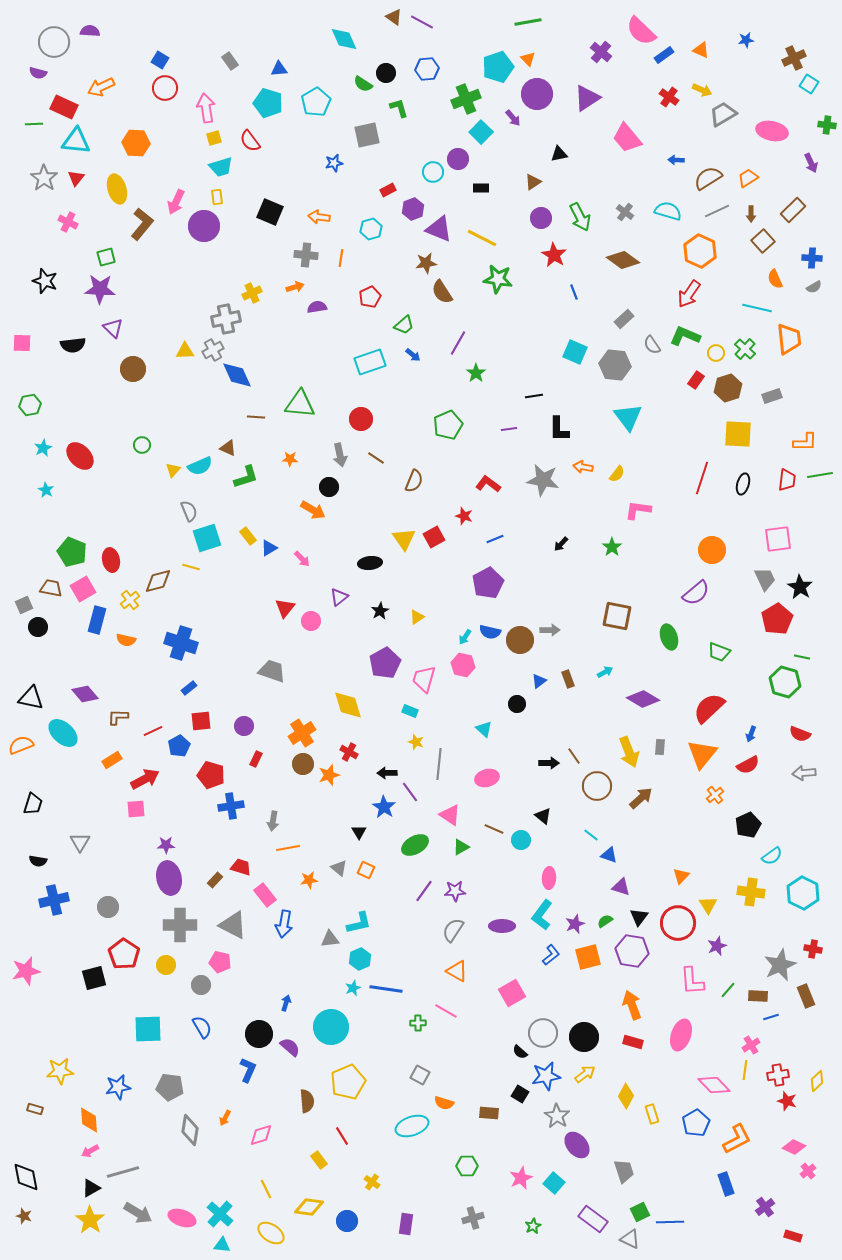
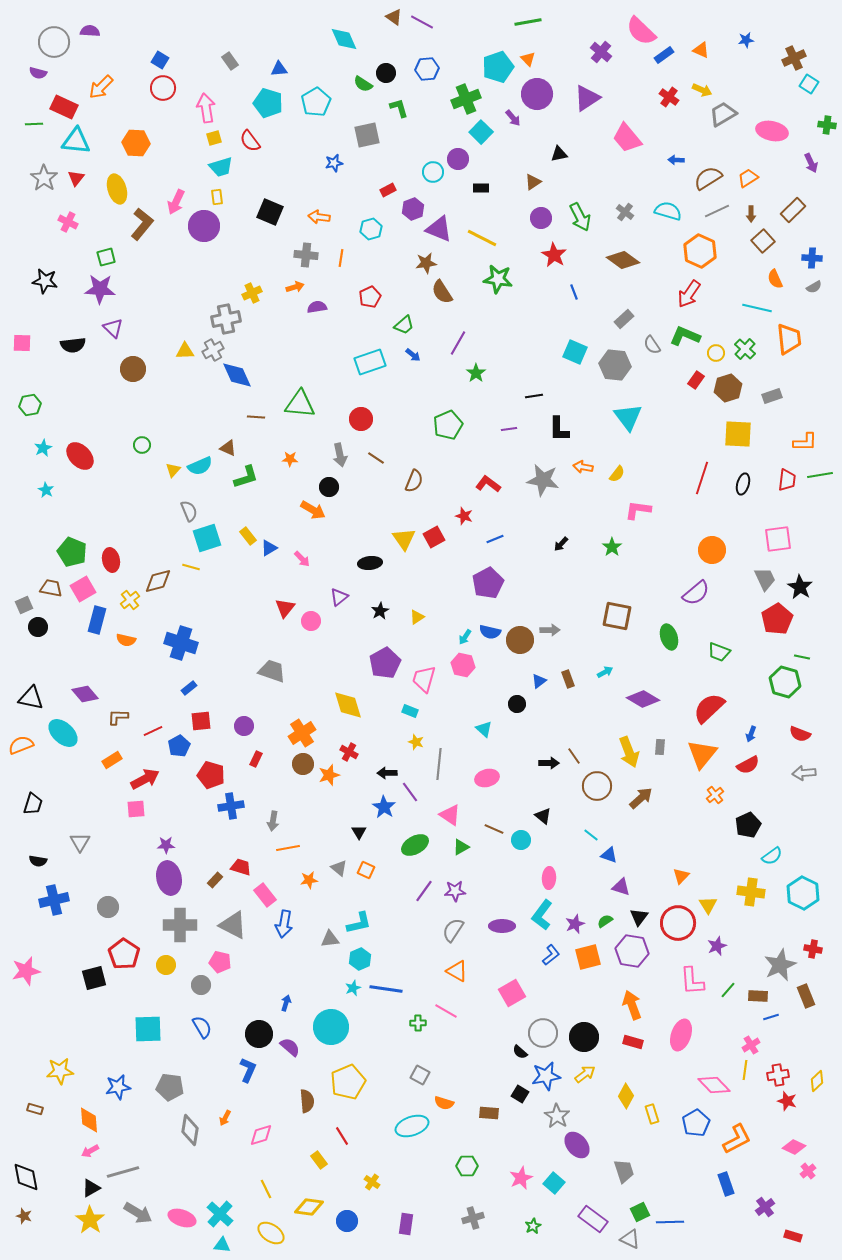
orange arrow at (101, 87): rotated 20 degrees counterclockwise
red circle at (165, 88): moved 2 px left
black star at (45, 281): rotated 10 degrees counterclockwise
